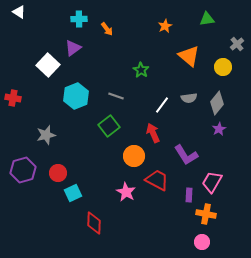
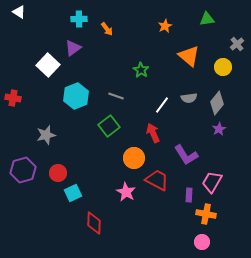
orange circle: moved 2 px down
